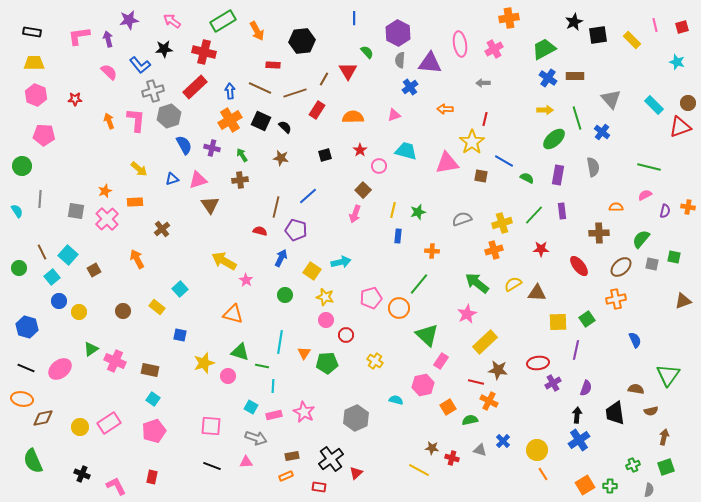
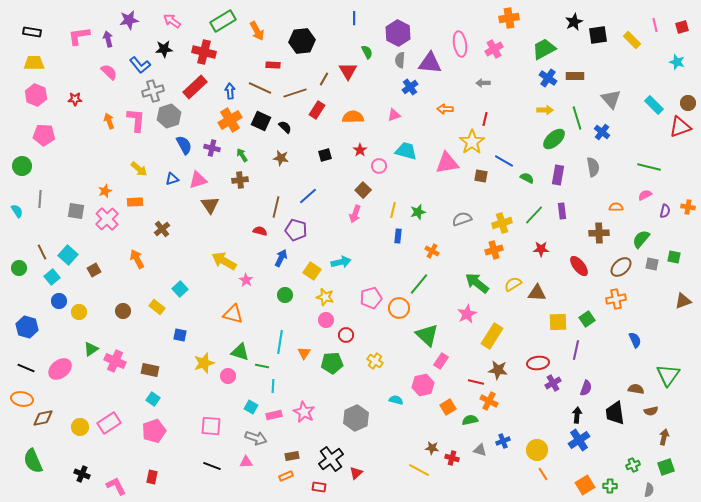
green semicircle at (367, 52): rotated 16 degrees clockwise
orange cross at (432, 251): rotated 24 degrees clockwise
yellow rectangle at (485, 342): moved 7 px right, 6 px up; rotated 15 degrees counterclockwise
green pentagon at (327, 363): moved 5 px right
blue cross at (503, 441): rotated 24 degrees clockwise
